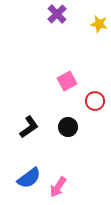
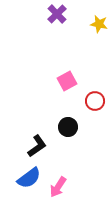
black L-shape: moved 8 px right, 19 px down
